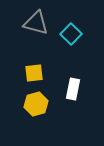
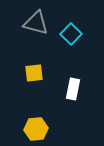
yellow hexagon: moved 25 px down; rotated 10 degrees clockwise
